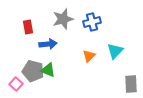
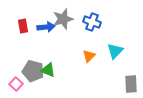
blue cross: rotated 36 degrees clockwise
red rectangle: moved 5 px left, 1 px up
blue arrow: moved 2 px left, 17 px up
